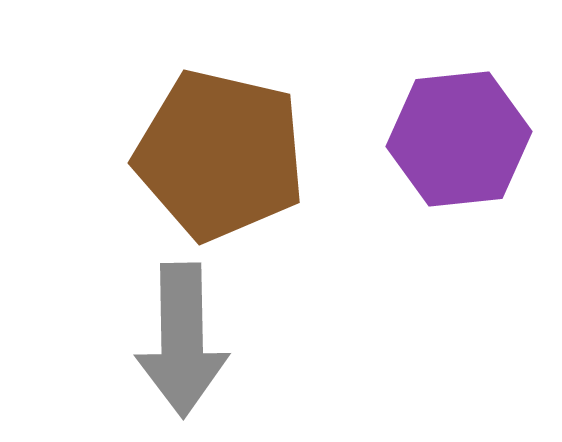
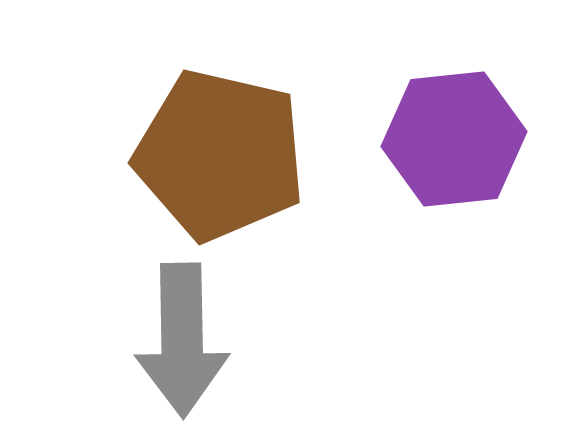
purple hexagon: moved 5 px left
